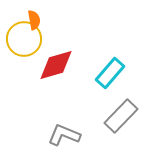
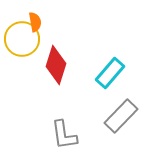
orange semicircle: moved 1 px right, 2 px down
yellow circle: moved 2 px left
red diamond: rotated 57 degrees counterclockwise
gray L-shape: rotated 120 degrees counterclockwise
